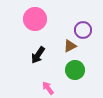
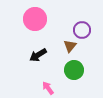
purple circle: moved 1 px left
brown triangle: rotated 24 degrees counterclockwise
black arrow: rotated 24 degrees clockwise
green circle: moved 1 px left
